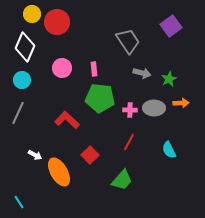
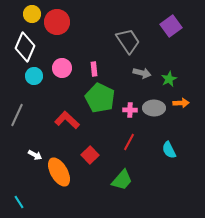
cyan circle: moved 12 px right, 4 px up
green pentagon: rotated 20 degrees clockwise
gray line: moved 1 px left, 2 px down
